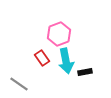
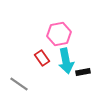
pink hexagon: rotated 10 degrees clockwise
black rectangle: moved 2 px left
